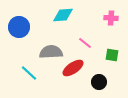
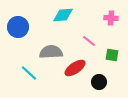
blue circle: moved 1 px left
pink line: moved 4 px right, 2 px up
red ellipse: moved 2 px right
